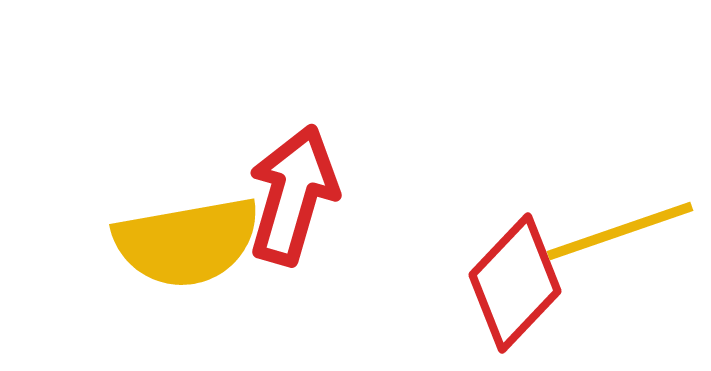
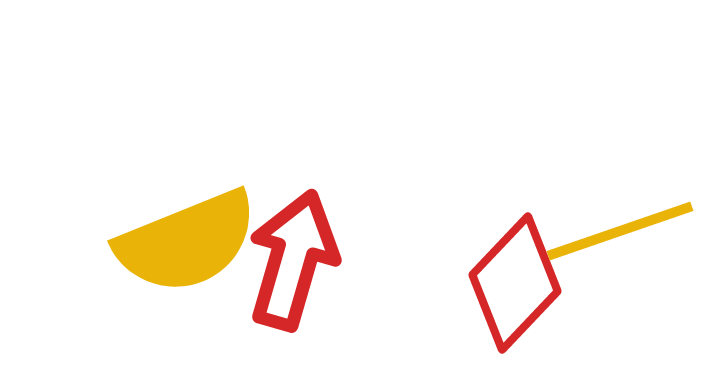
red arrow: moved 65 px down
yellow semicircle: rotated 12 degrees counterclockwise
